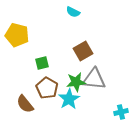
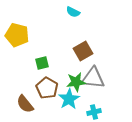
gray triangle: moved 1 px left, 1 px up
cyan cross: moved 27 px left
